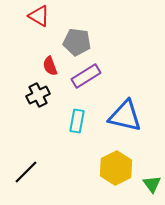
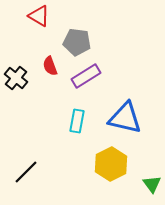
black cross: moved 22 px left, 17 px up; rotated 25 degrees counterclockwise
blue triangle: moved 2 px down
yellow hexagon: moved 5 px left, 4 px up
